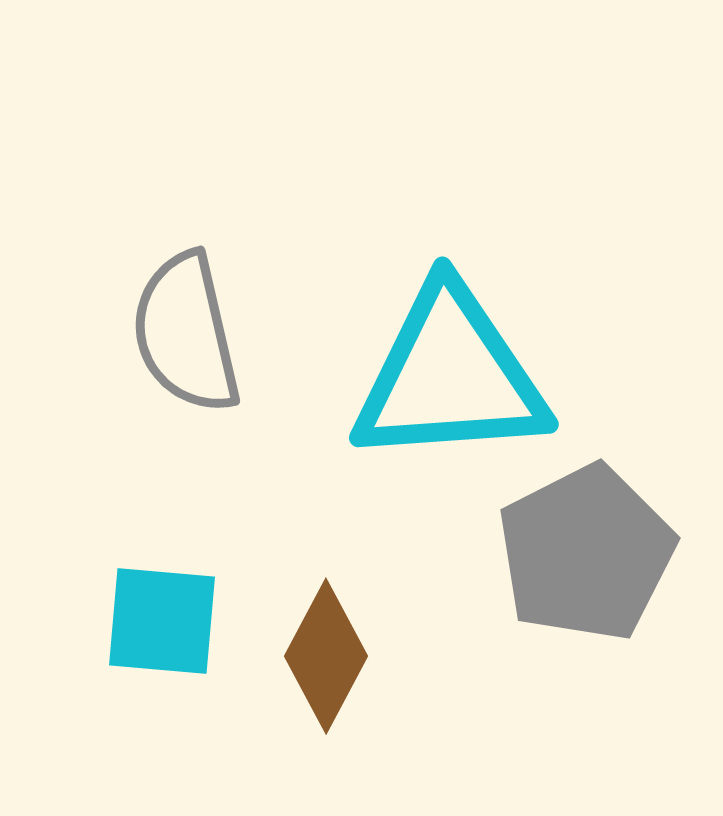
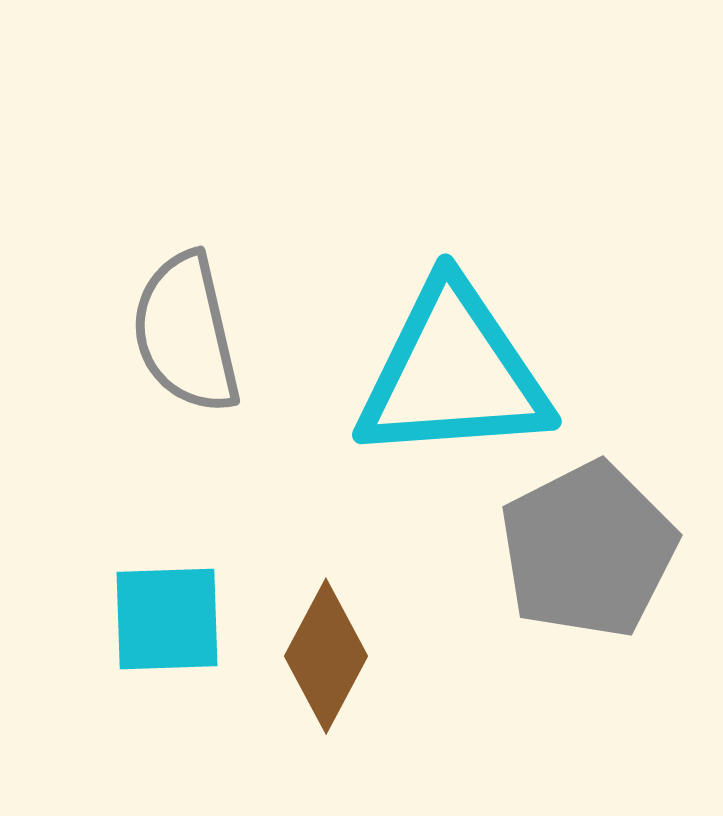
cyan triangle: moved 3 px right, 3 px up
gray pentagon: moved 2 px right, 3 px up
cyan square: moved 5 px right, 2 px up; rotated 7 degrees counterclockwise
